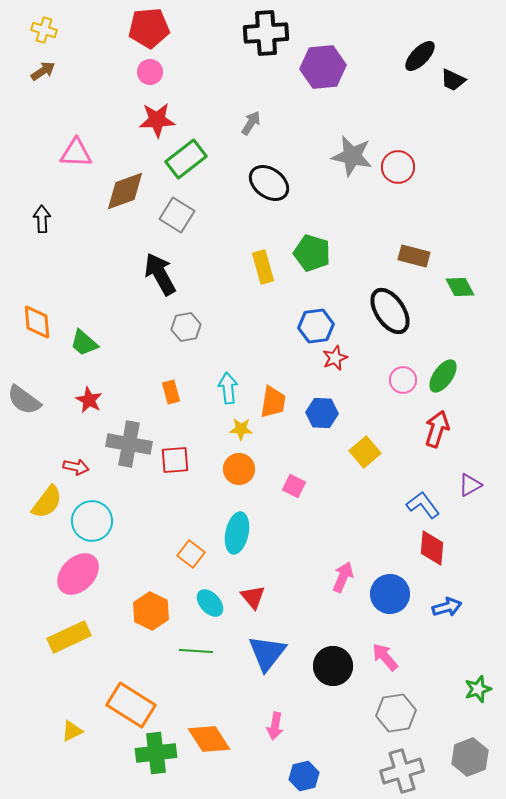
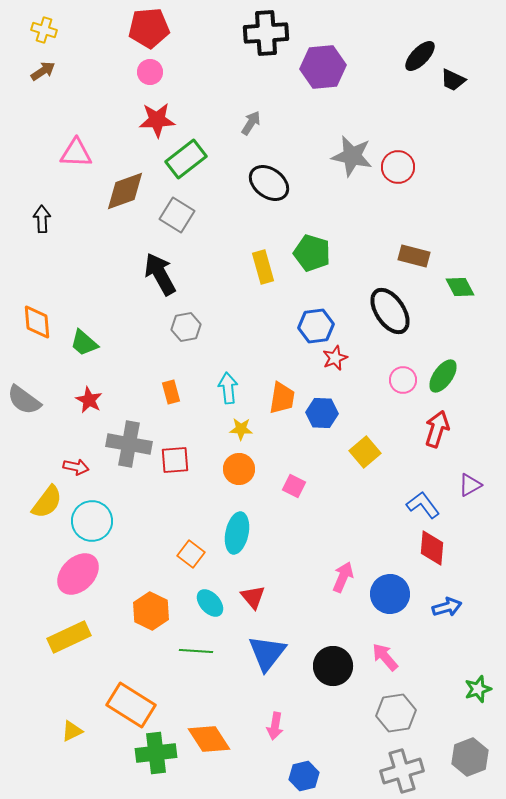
orange trapezoid at (273, 402): moved 9 px right, 4 px up
